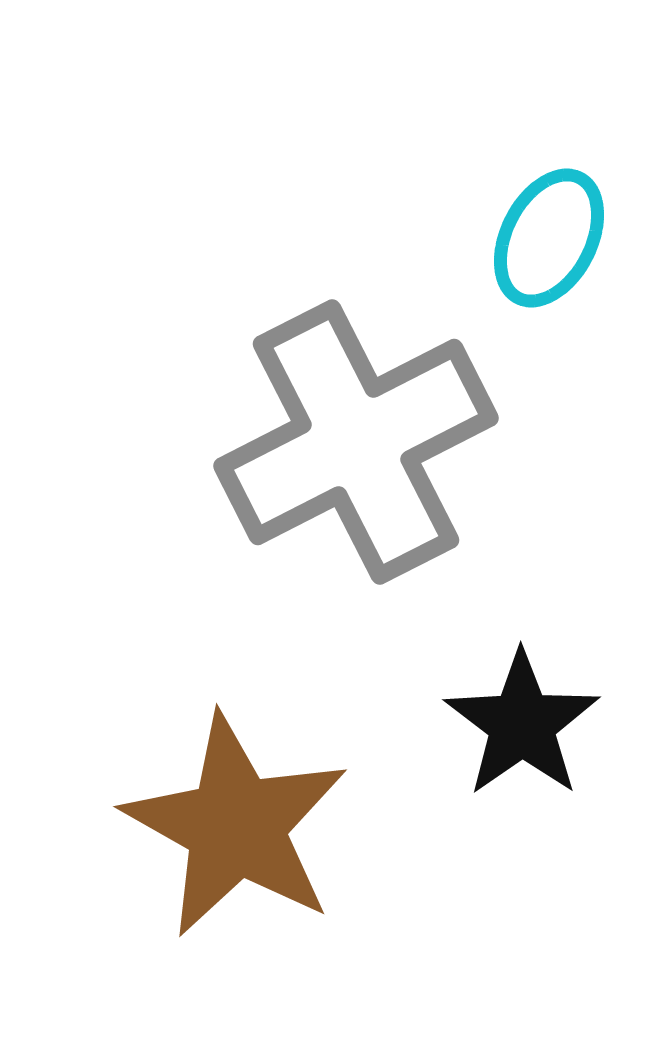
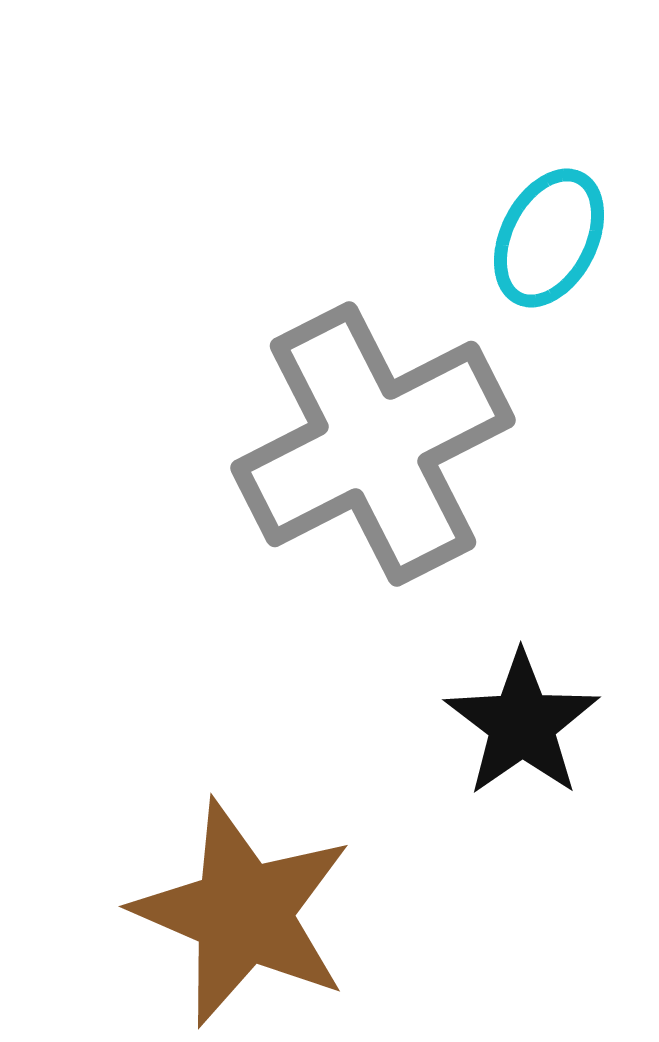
gray cross: moved 17 px right, 2 px down
brown star: moved 7 px right, 87 px down; rotated 6 degrees counterclockwise
